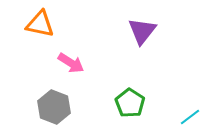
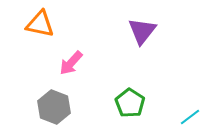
pink arrow: rotated 100 degrees clockwise
